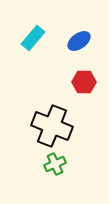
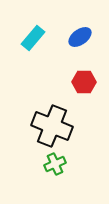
blue ellipse: moved 1 px right, 4 px up
